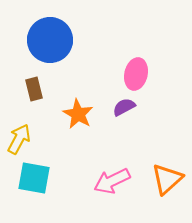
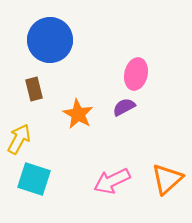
cyan square: moved 1 px down; rotated 8 degrees clockwise
